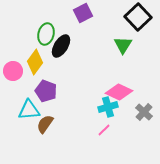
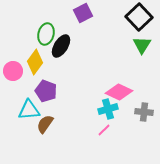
black square: moved 1 px right
green triangle: moved 19 px right
cyan cross: moved 2 px down
gray cross: rotated 36 degrees counterclockwise
